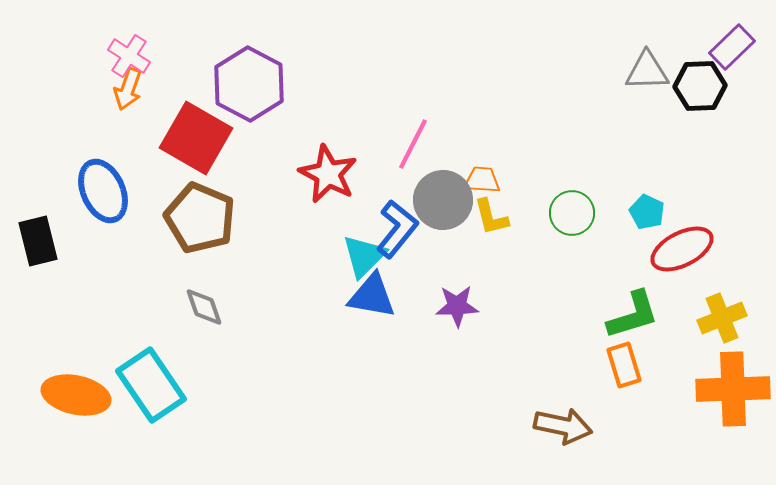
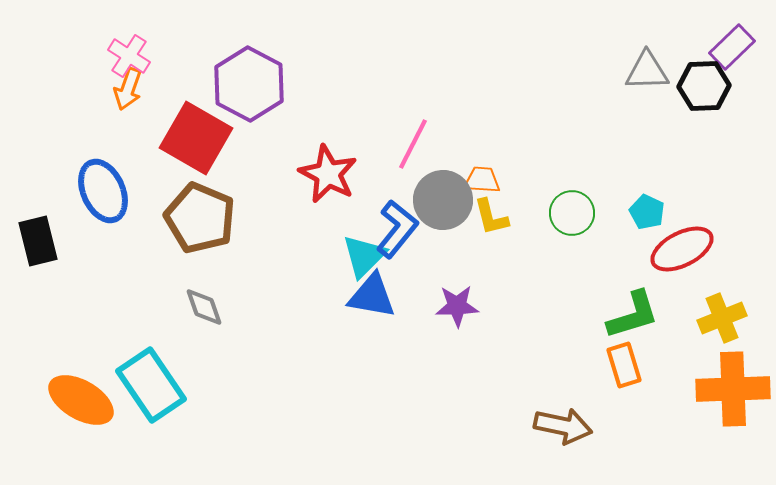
black hexagon: moved 4 px right
orange ellipse: moved 5 px right, 5 px down; rotated 18 degrees clockwise
